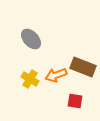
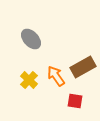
brown rectangle: rotated 50 degrees counterclockwise
orange arrow: moved 1 px down; rotated 75 degrees clockwise
yellow cross: moved 1 px left, 1 px down; rotated 12 degrees clockwise
